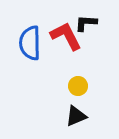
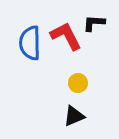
black L-shape: moved 8 px right
yellow circle: moved 3 px up
black triangle: moved 2 px left
